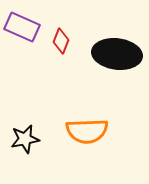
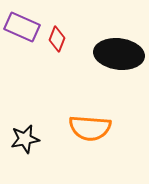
red diamond: moved 4 px left, 2 px up
black ellipse: moved 2 px right
orange semicircle: moved 3 px right, 3 px up; rotated 6 degrees clockwise
